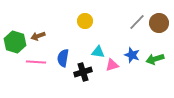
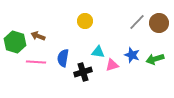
brown arrow: rotated 40 degrees clockwise
